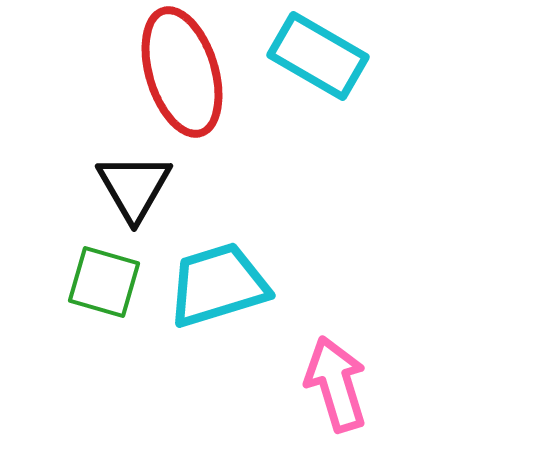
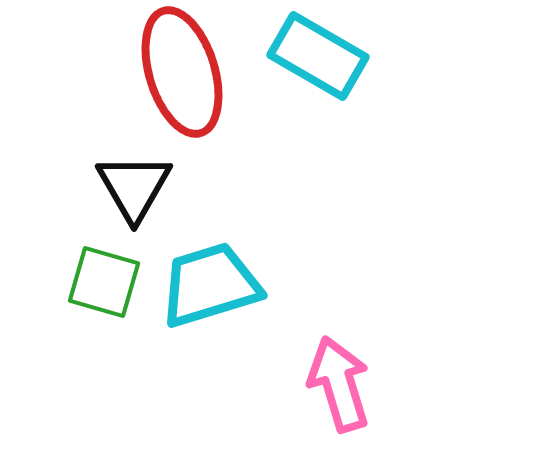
cyan trapezoid: moved 8 px left
pink arrow: moved 3 px right
